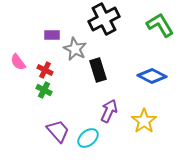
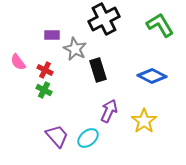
purple trapezoid: moved 1 px left, 5 px down
